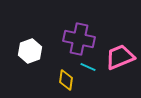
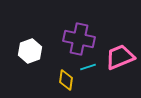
cyan line: rotated 42 degrees counterclockwise
